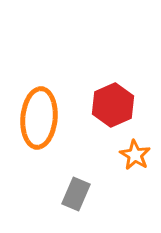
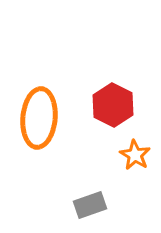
red hexagon: rotated 9 degrees counterclockwise
gray rectangle: moved 14 px right, 11 px down; rotated 48 degrees clockwise
